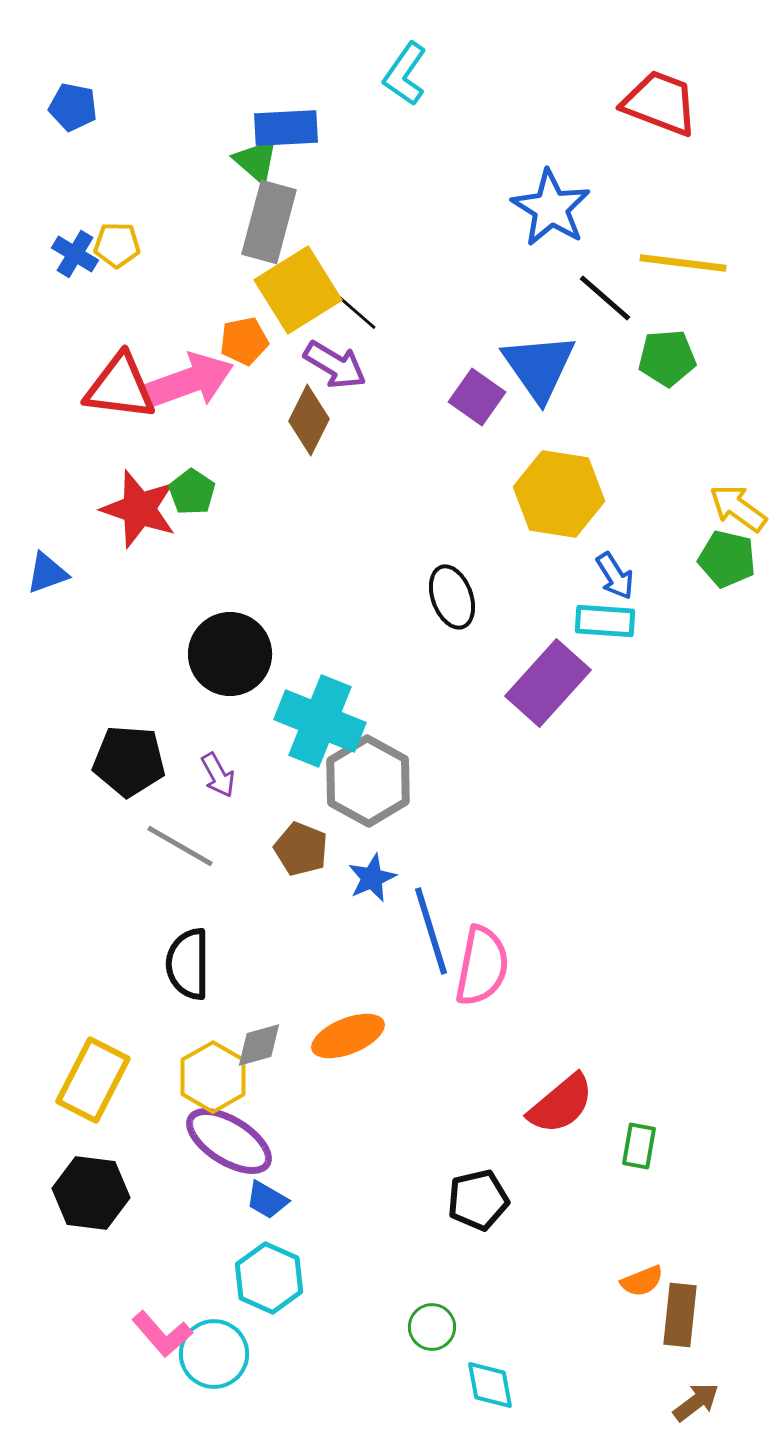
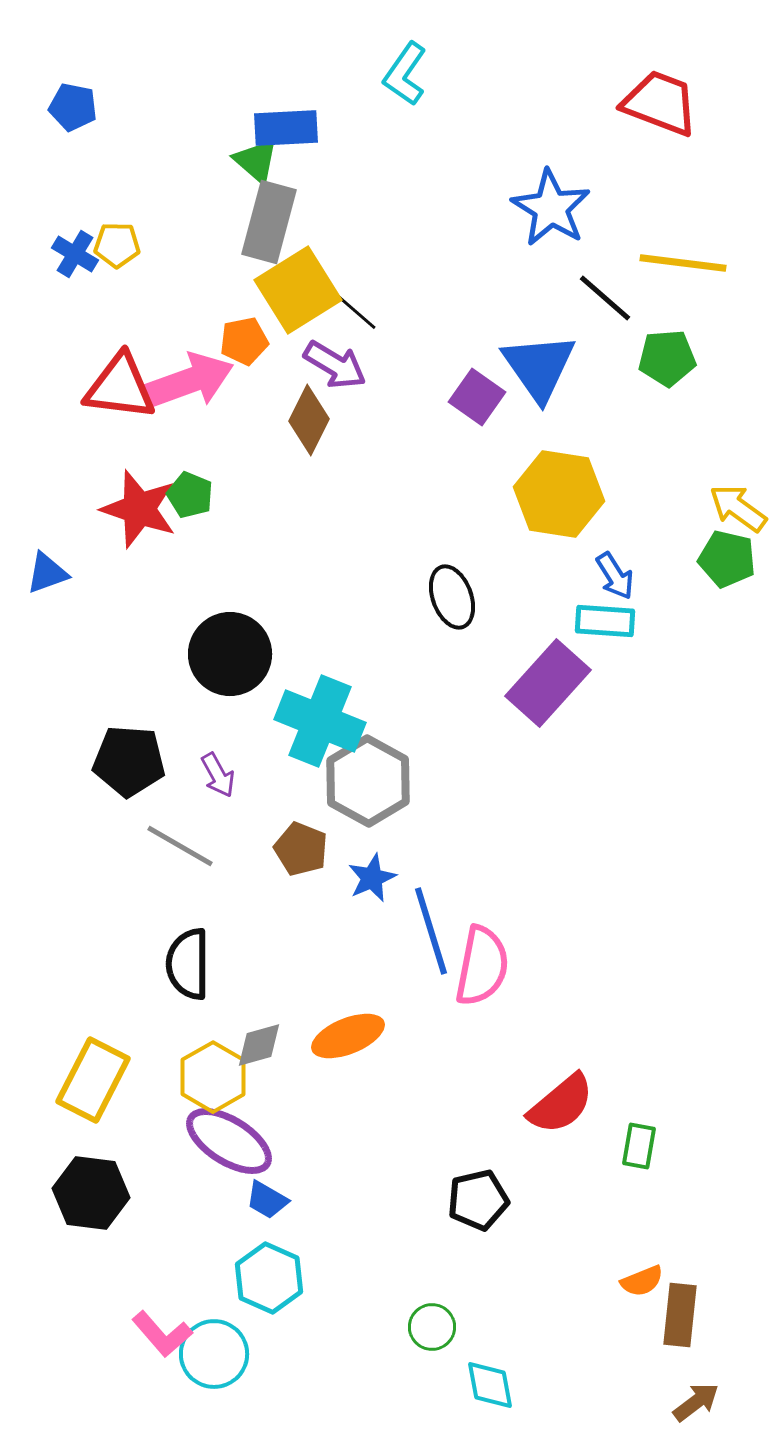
green pentagon at (192, 492): moved 2 px left, 3 px down; rotated 12 degrees counterclockwise
